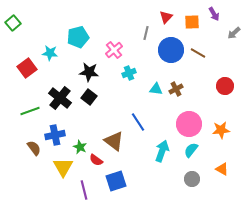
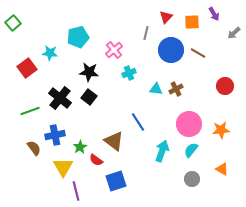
green star: rotated 16 degrees clockwise
purple line: moved 8 px left, 1 px down
